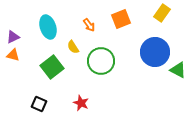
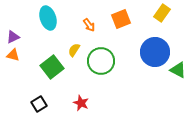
cyan ellipse: moved 9 px up
yellow semicircle: moved 1 px right, 3 px down; rotated 64 degrees clockwise
black square: rotated 35 degrees clockwise
